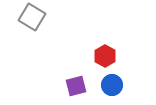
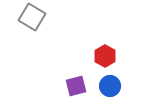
blue circle: moved 2 px left, 1 px down
